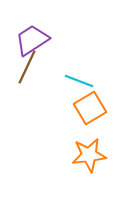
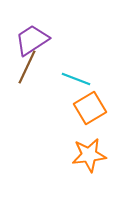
cyan line: moved 3 px left, 2 px up
